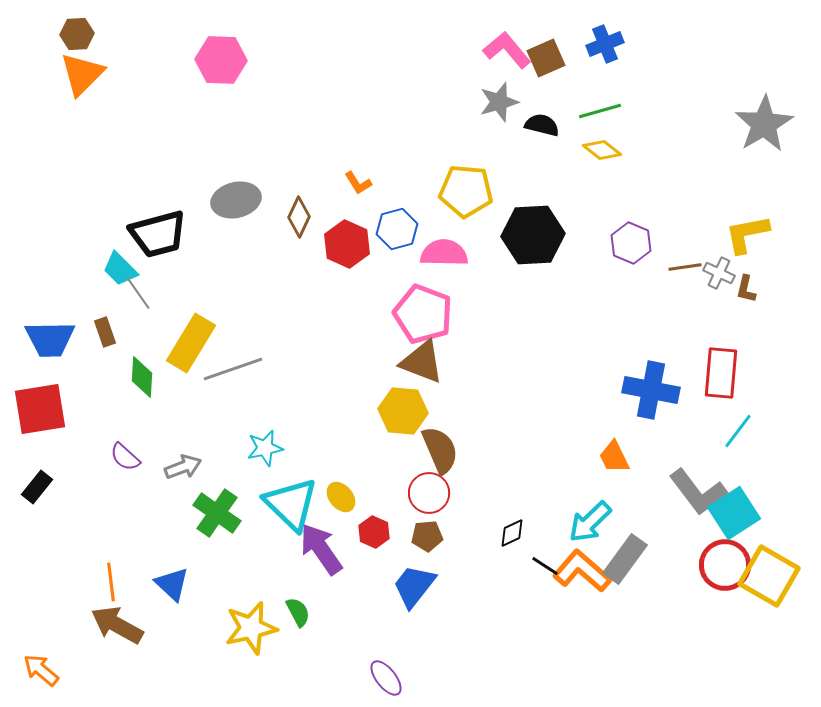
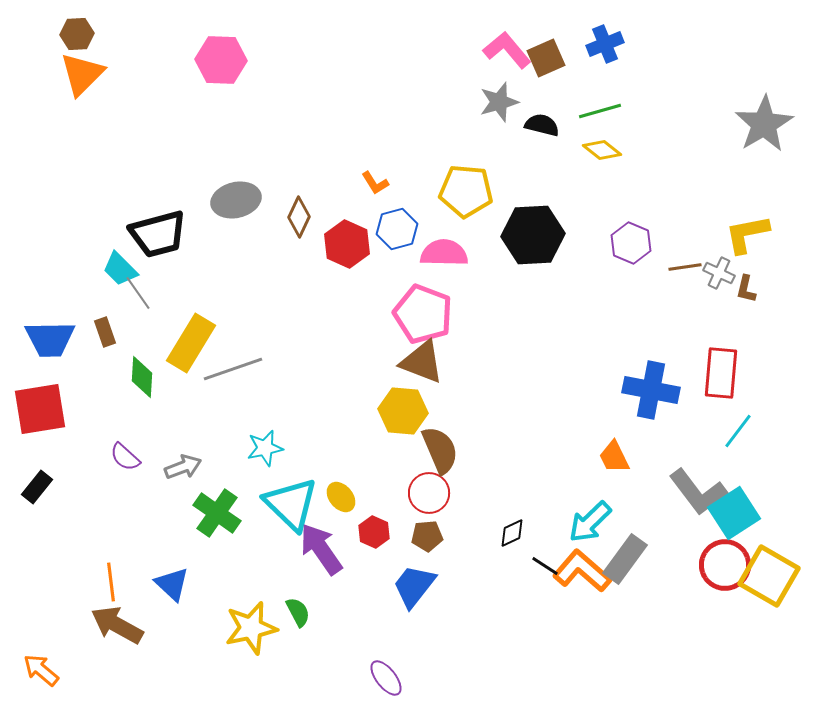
orange L-shape at (358, 183): moved 17 px right
